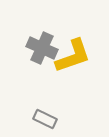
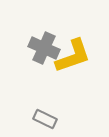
gray cross: moved 2 px right
